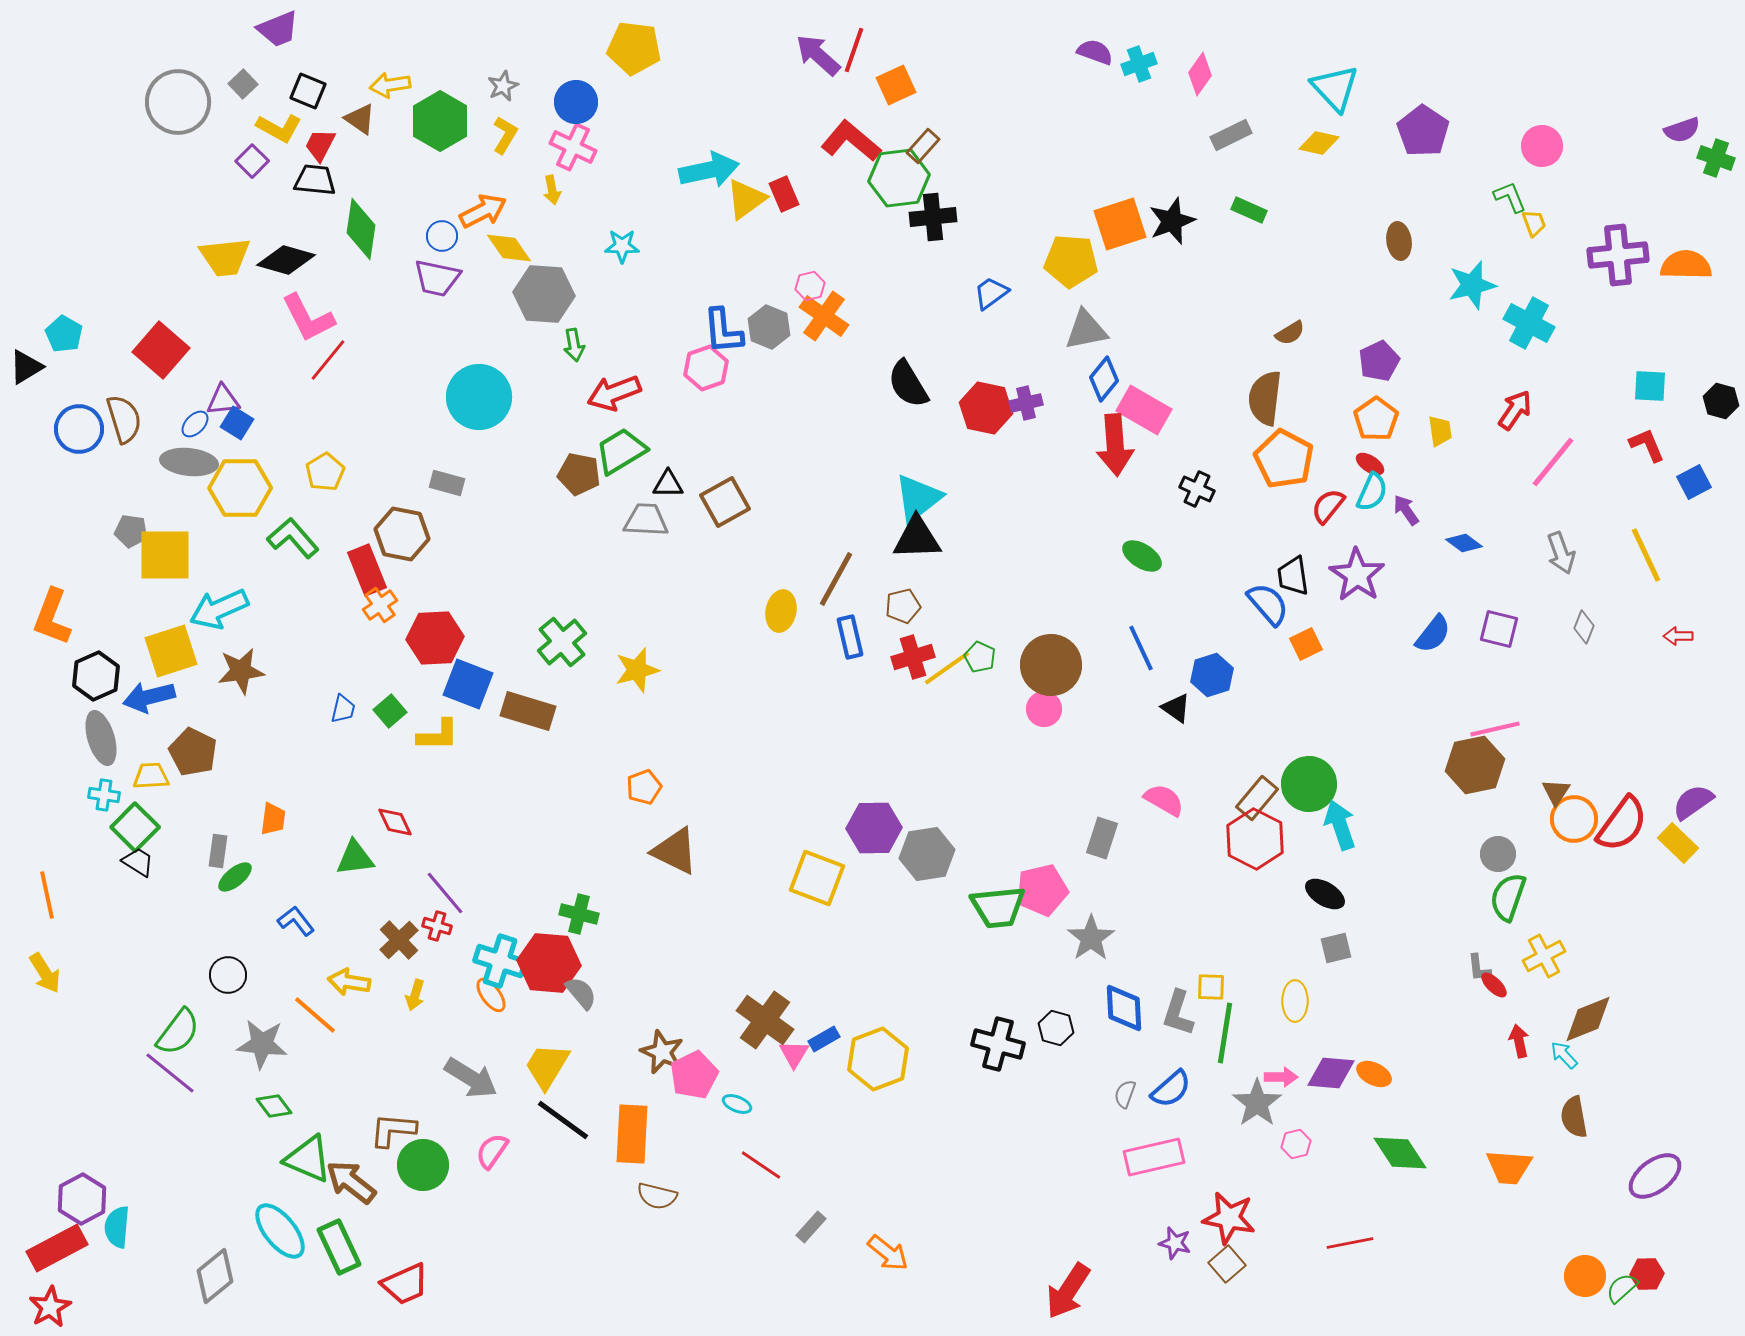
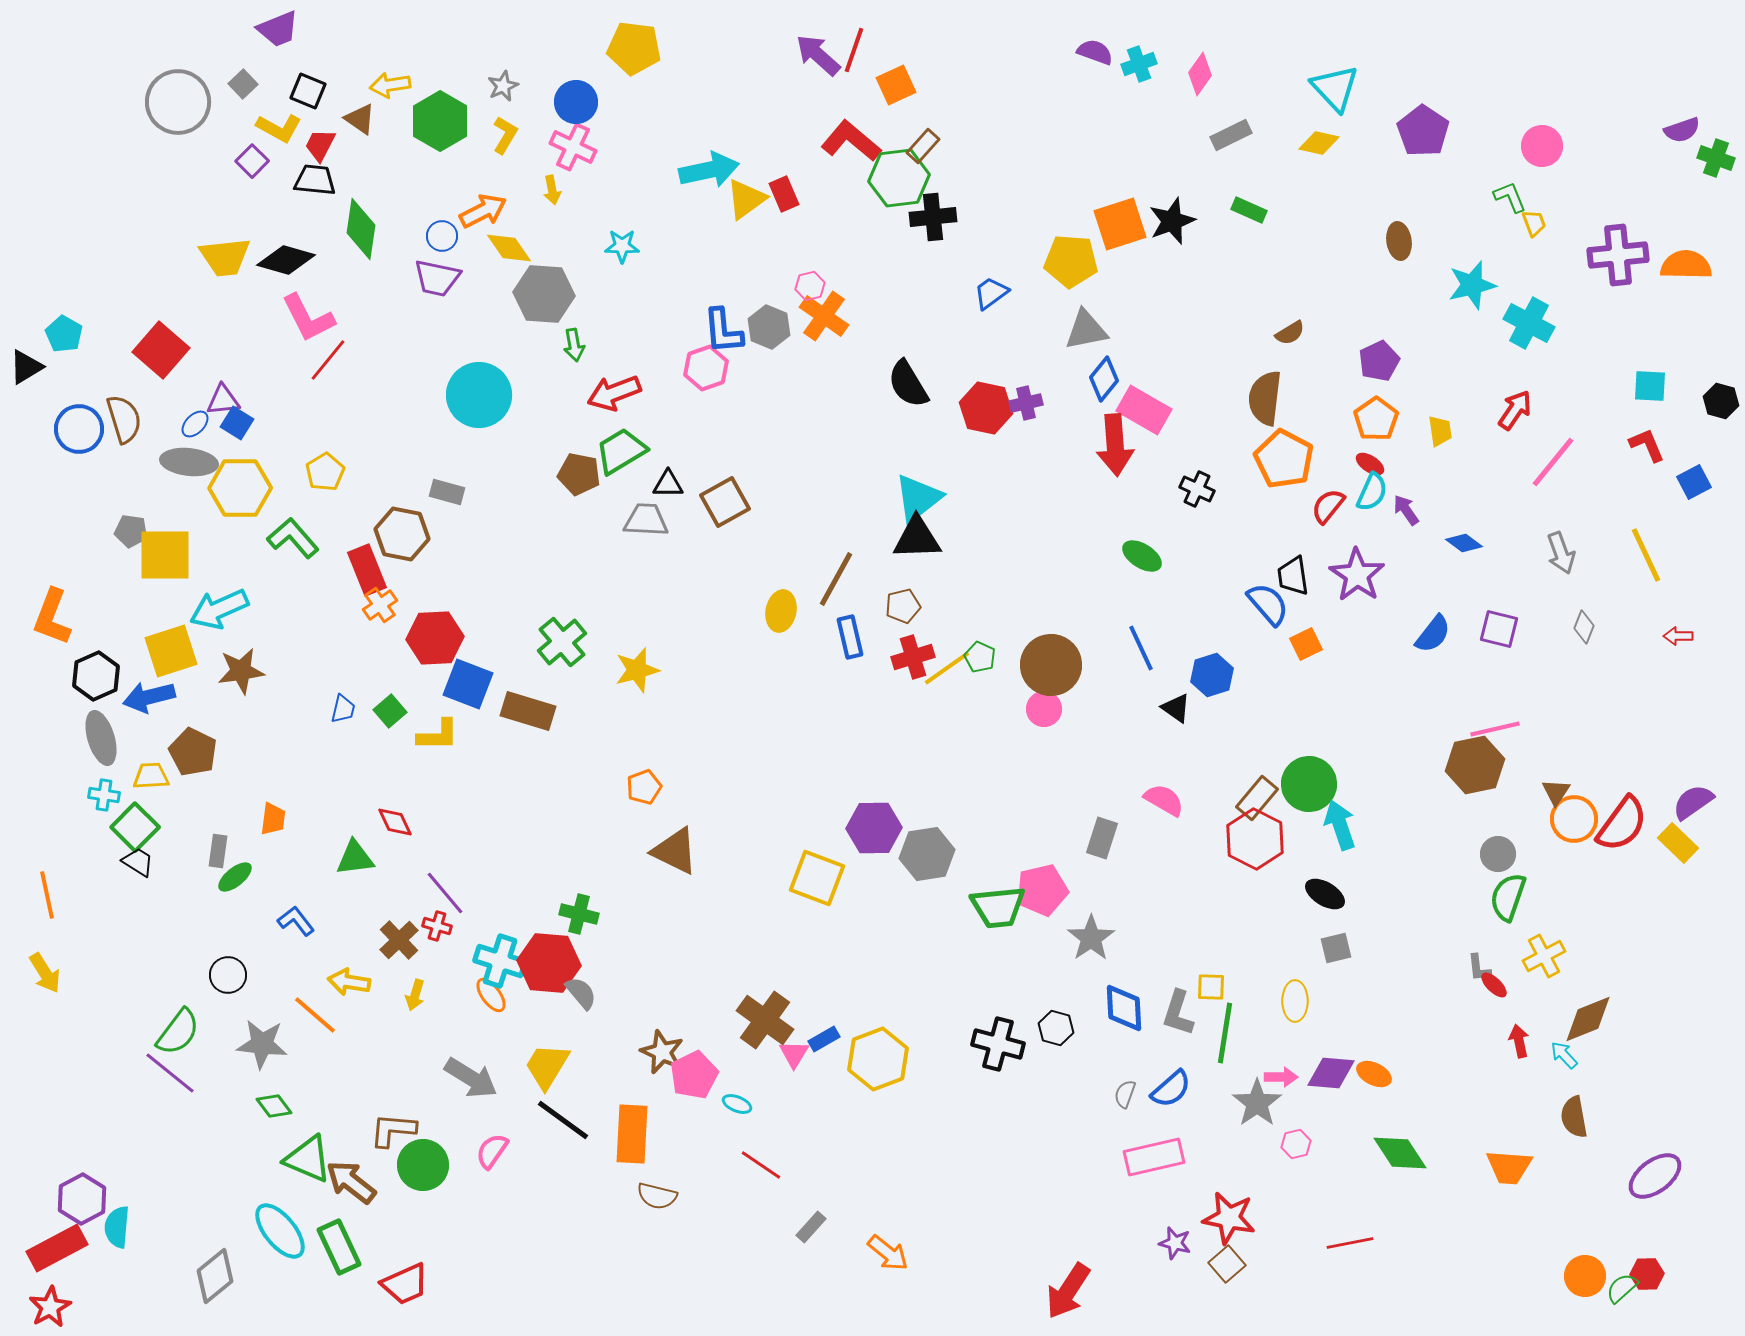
cyan circle at (479, 397): moved 2 px up
gray rectangle at (447, 483): moved 9 px down
